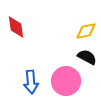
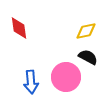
red diamond: moved 3 px right, 1 px down
black semicircle: moved 1 px right
pink circle: moved 4 px up
